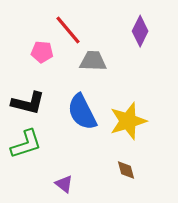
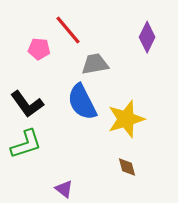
purple diamond: moved 7 px right, 6 px down
pink pentagon: moved 3 px left, 3 px up
gray trapezoid: moved 2 px right, 3 px down; rotated 12 degrees counterclockwise
black L-shape: moved 1 px left, 1 px down; rotated 40 degrees clockwise
blue semicircle: moved 10 px up
yellow star: moved 2 px left, 2 px up
brown diamond: moved 1 px right, 3 px up
purple triangle: moved 5 px down
